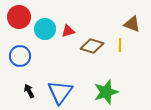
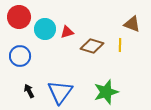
red triangle: moved 1 px left, 1 px down
